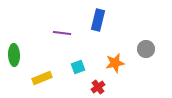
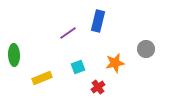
blue rectangle: moved 1 px down
purple line: moved 6 px right; rotated 42 degrees counterclockwise
